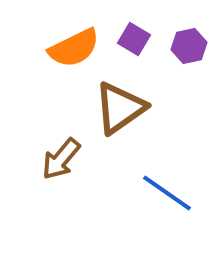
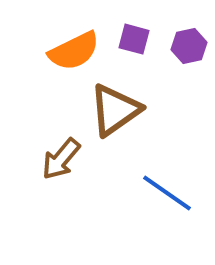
purple square: rotated 16 degrees counterclockwise
orange semicircle: moved 3 px down
brown triangle: moved 5 px left, 2 px down
